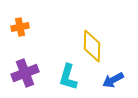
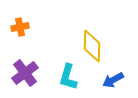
purple cross: rotated 16 degrees counterclockwise
